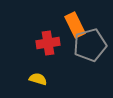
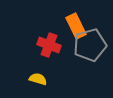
orange rectangle: moved 1 px right, 1 px down
red cross: moved 1 px right, 2 px down; rotated 30 degrees clockwise
